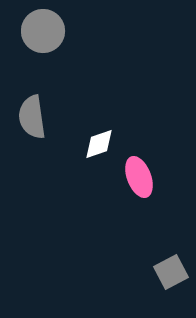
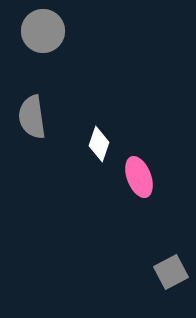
white diamond: rotated 52 degrees counterclockwise
